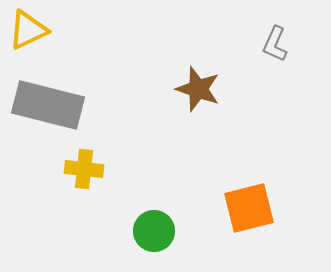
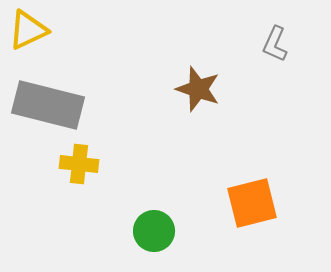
yellow cross: moved 5 px left, 5 px up
orange square: moved 3 px right, 5 px up
